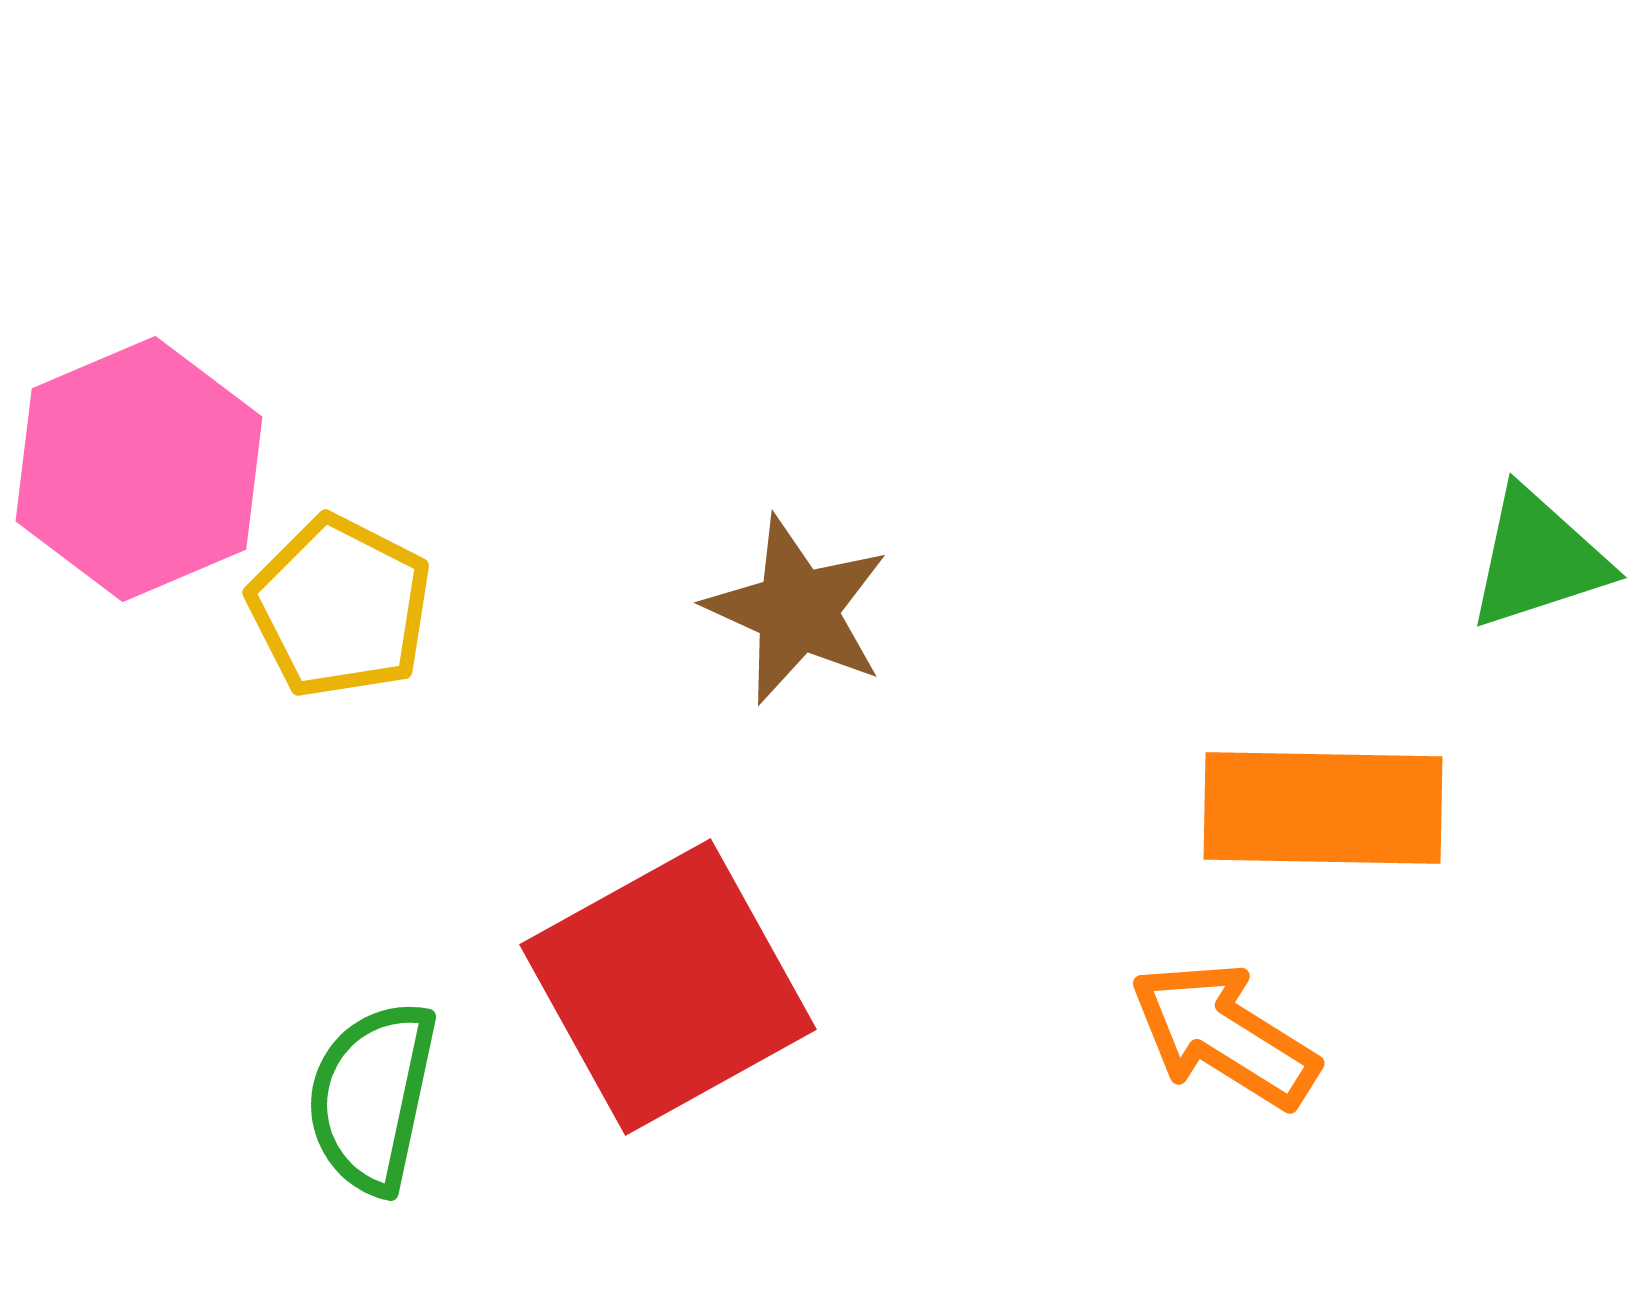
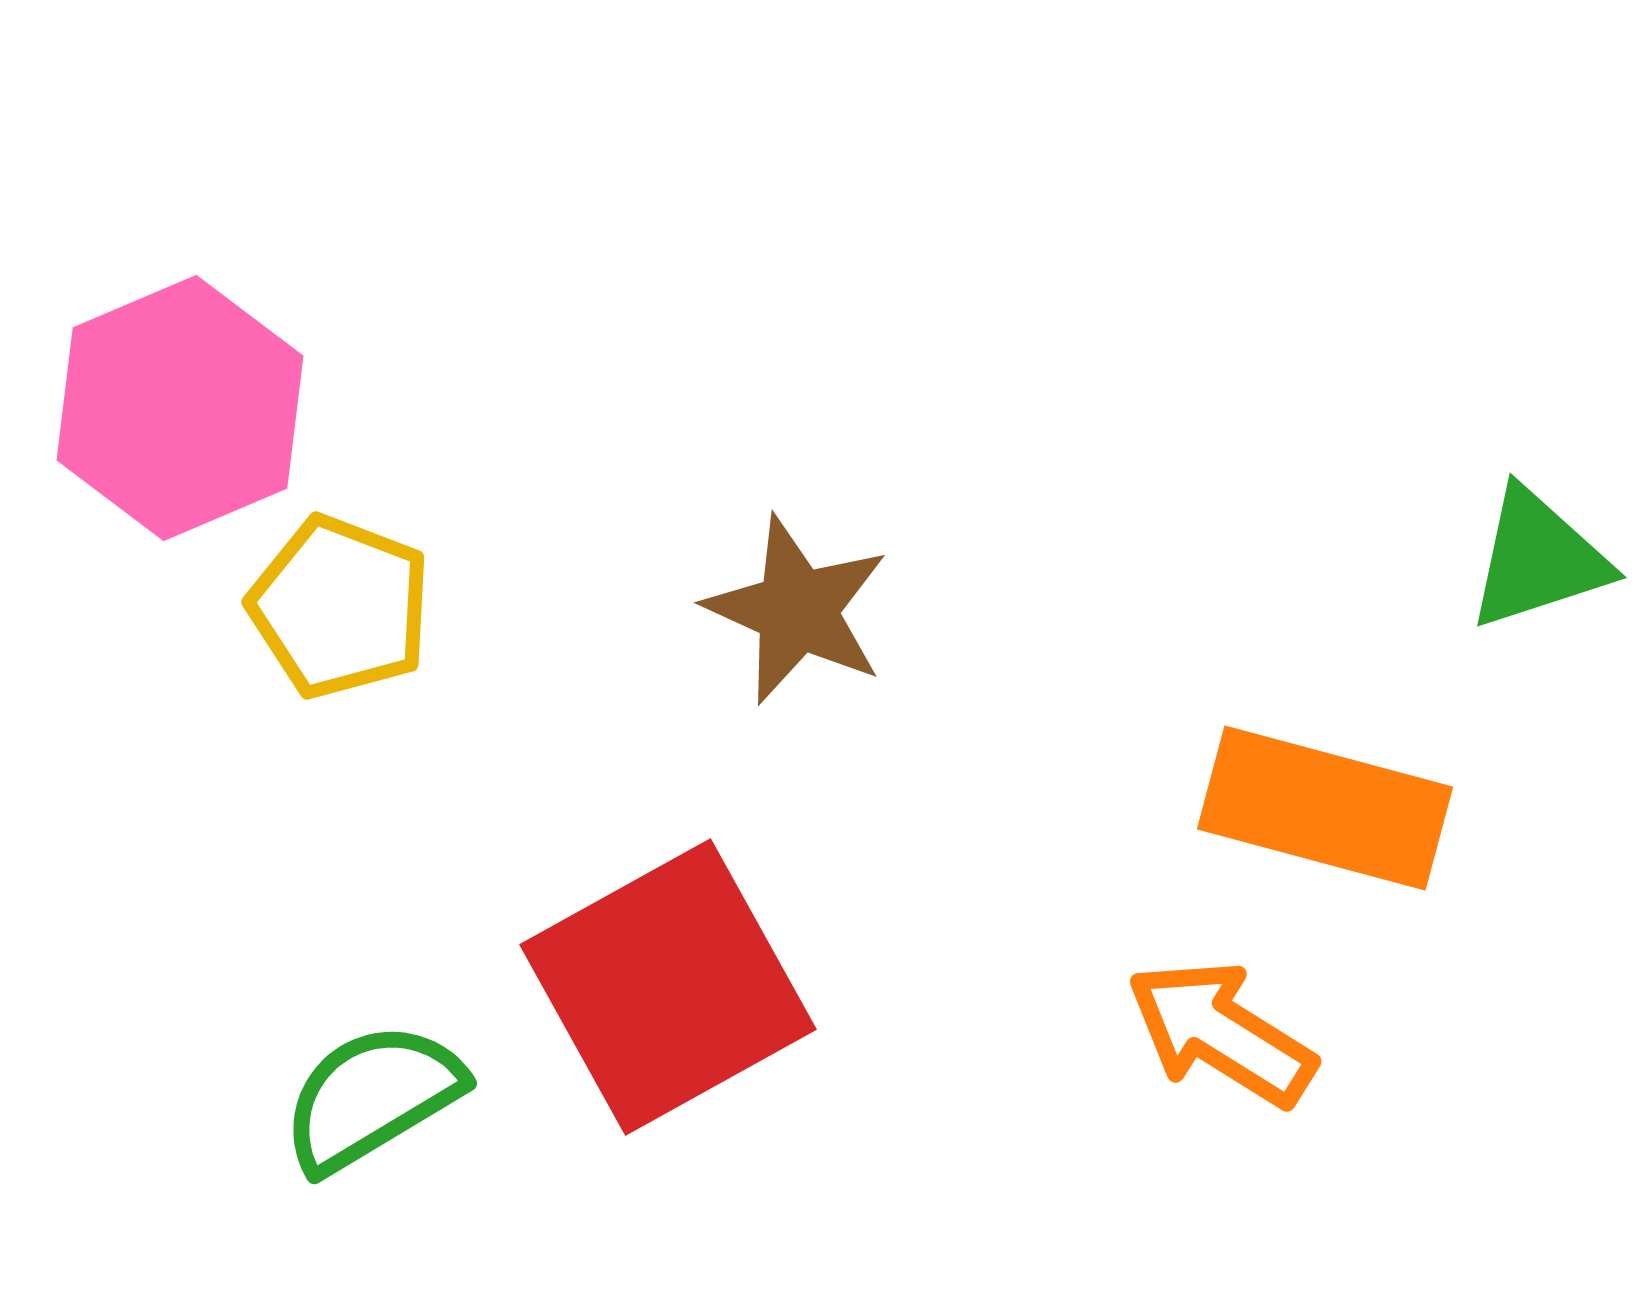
pink hexagon: moved 41 px right, 61 px up
yellow pentagon: rotated 6 degrees counterclockwise
orange rectangle: moved 2 px right; rotated 14 degrees clockwise
orange arrow: moved 3 px left, 2 px up
green semicircle: rotated 47 degrees clockwise
